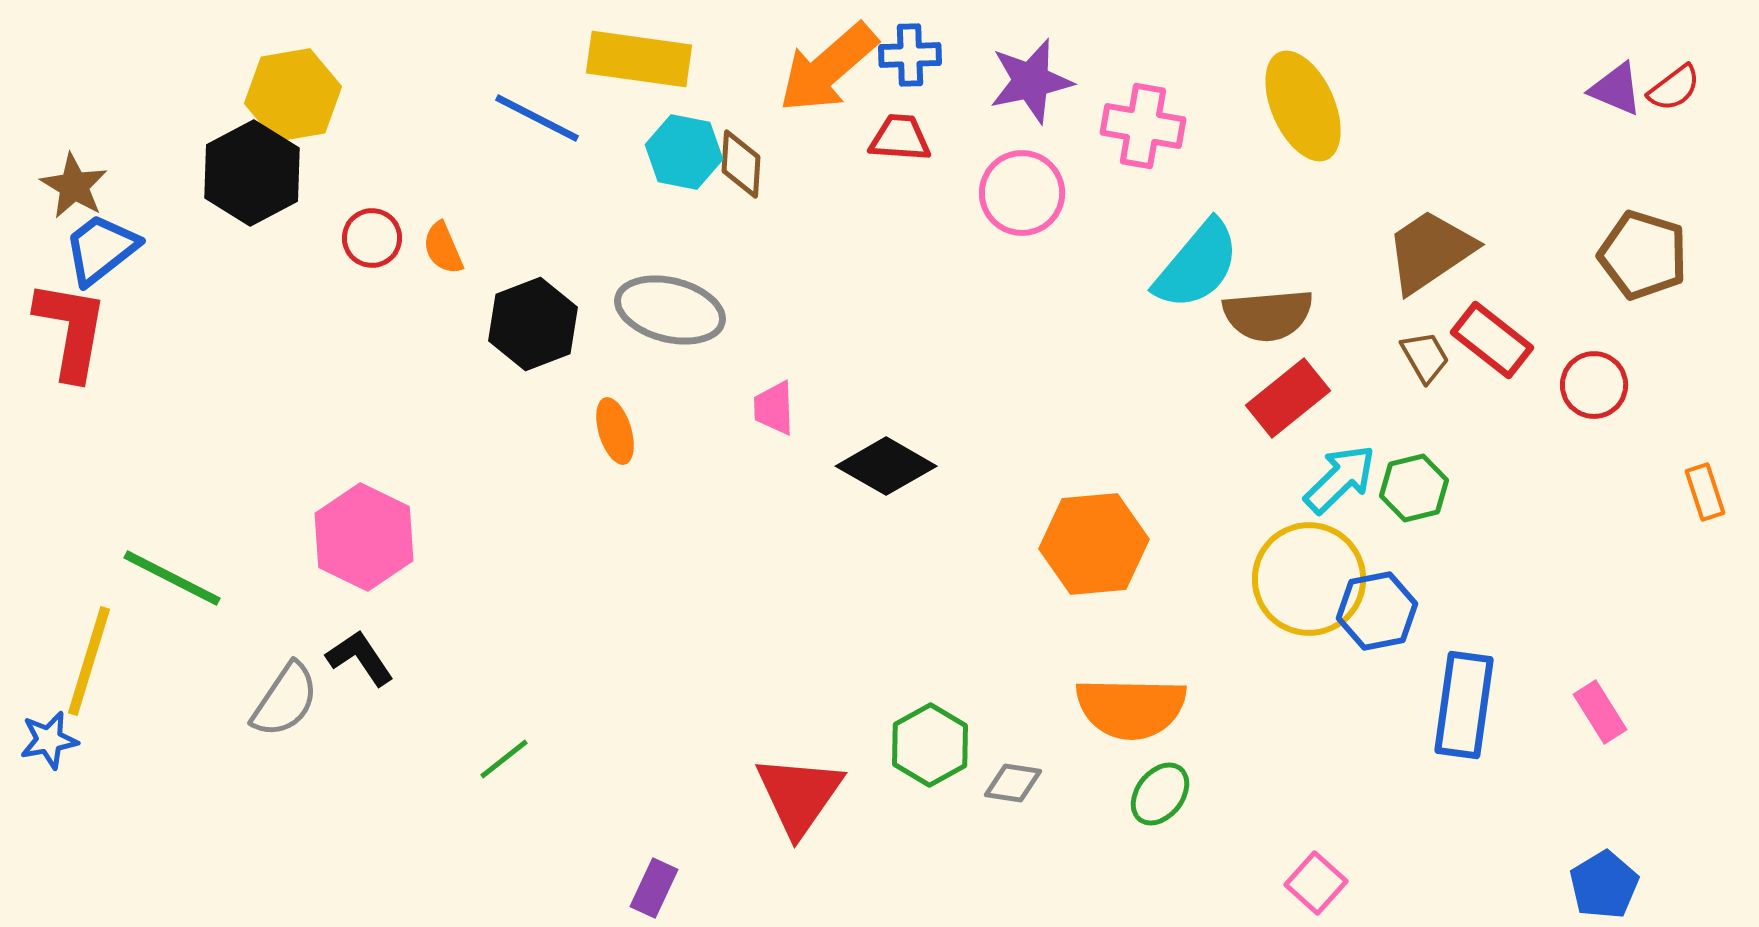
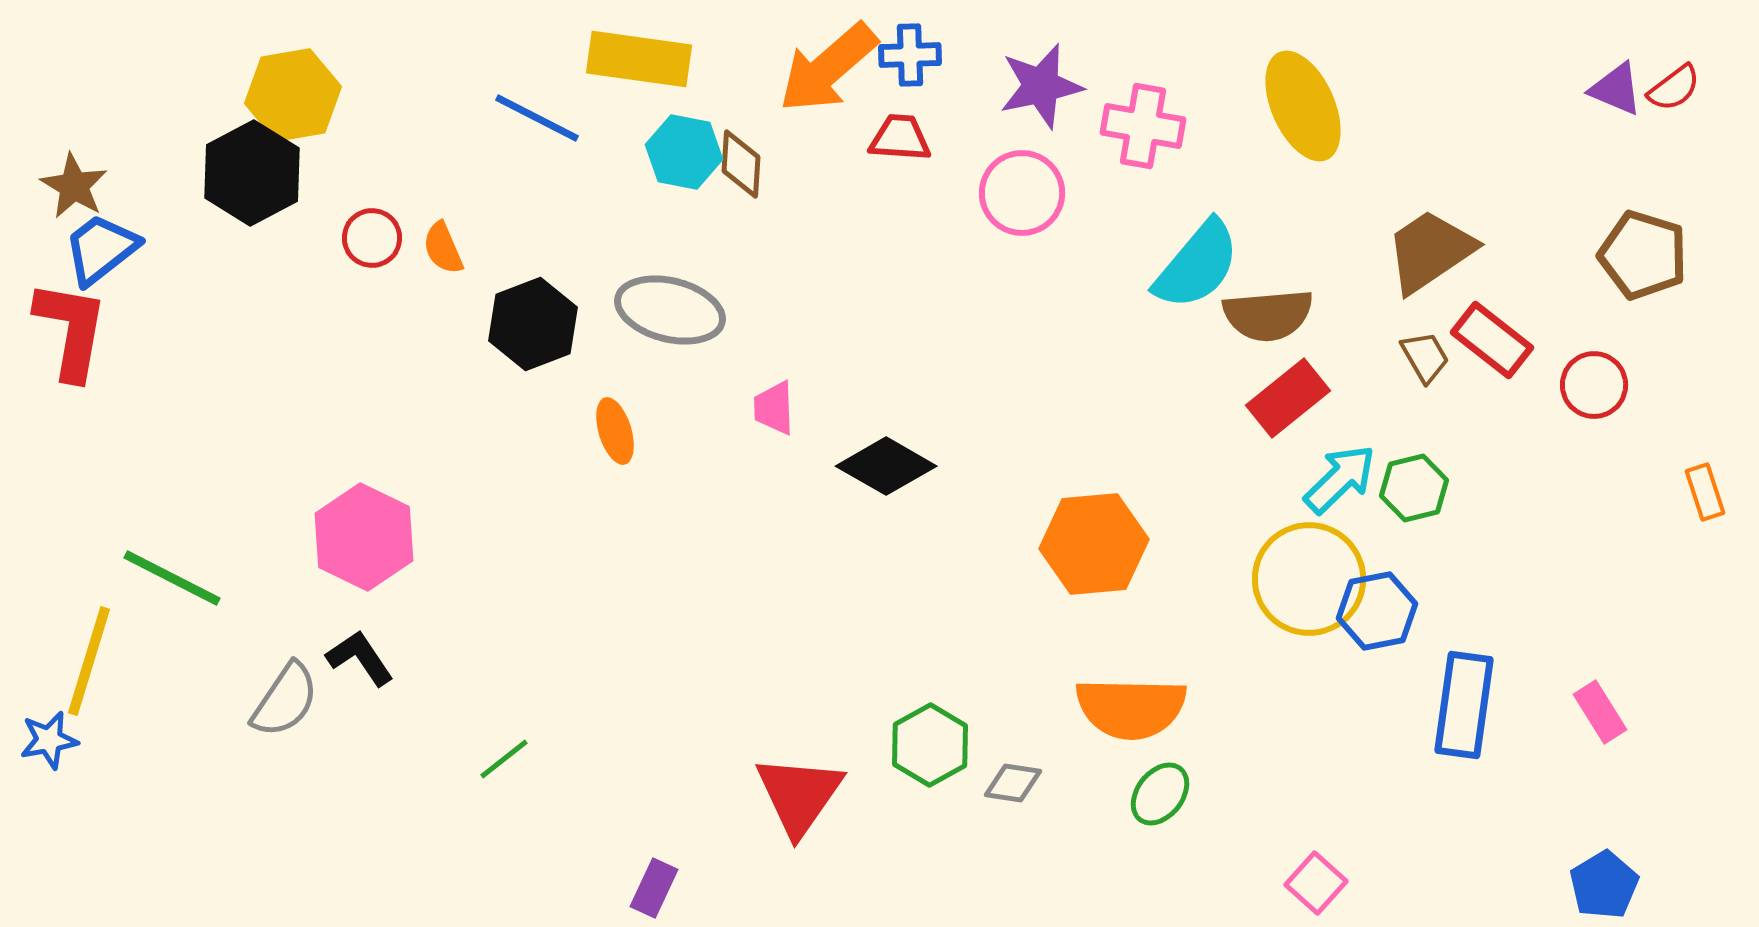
purple star at (1031, 81): moved 10 px right, 5 px down
